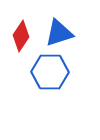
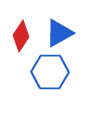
blue triangle: rotated 12 degrees counterclockwise
